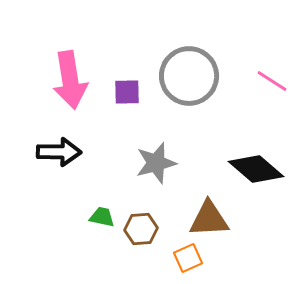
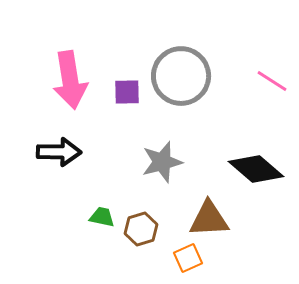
gray circle: moved 8 px left
gray star: moved 6 px right, 1 px up
brown hexagon: rotated 12 degrees counterclockwise
